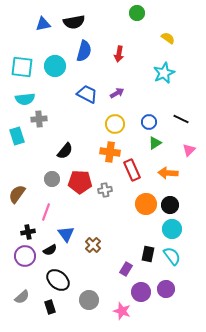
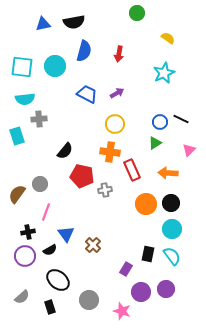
blue circle at (149, 122): moved 11 px right
gray circle at (52, 179): moved 12 px left, 5 px down
red pentagon at (80, 182): moved 2 px right, 6 px up; rotated 10 degrees clockwise
black circle at (170, 205): moved 1 px right, 2 px up
